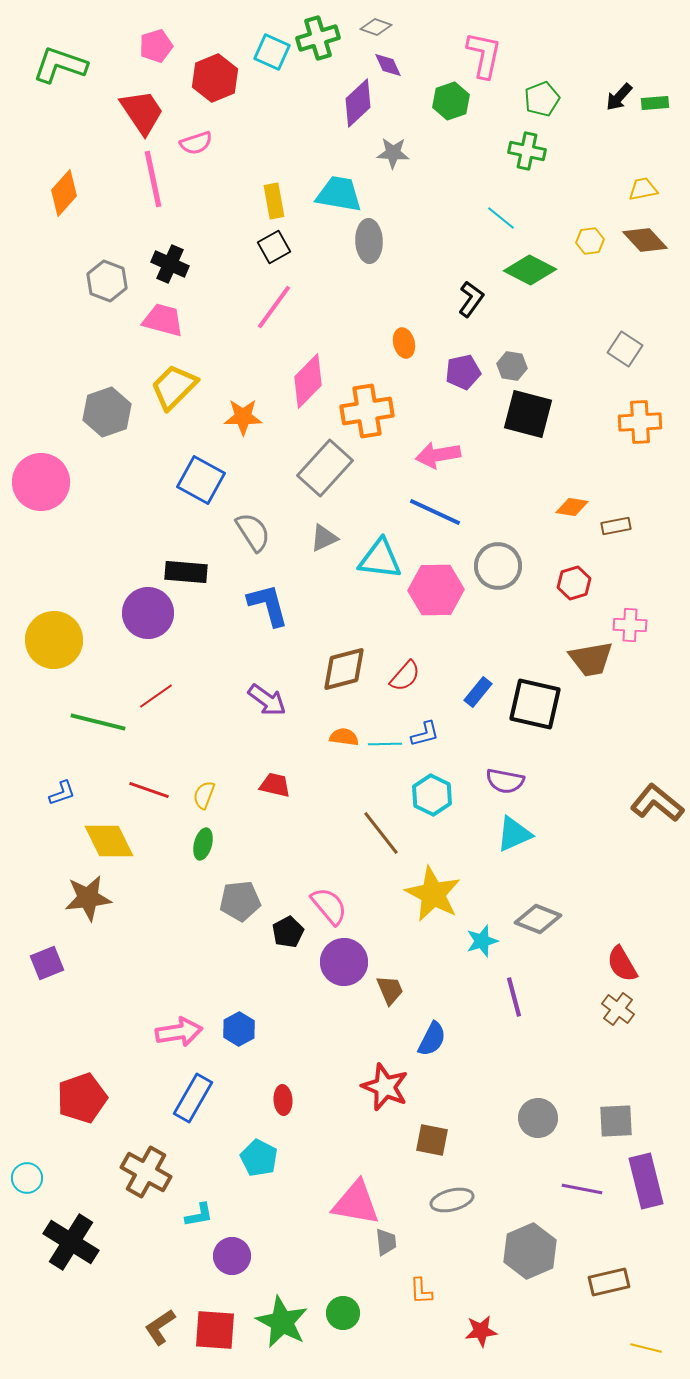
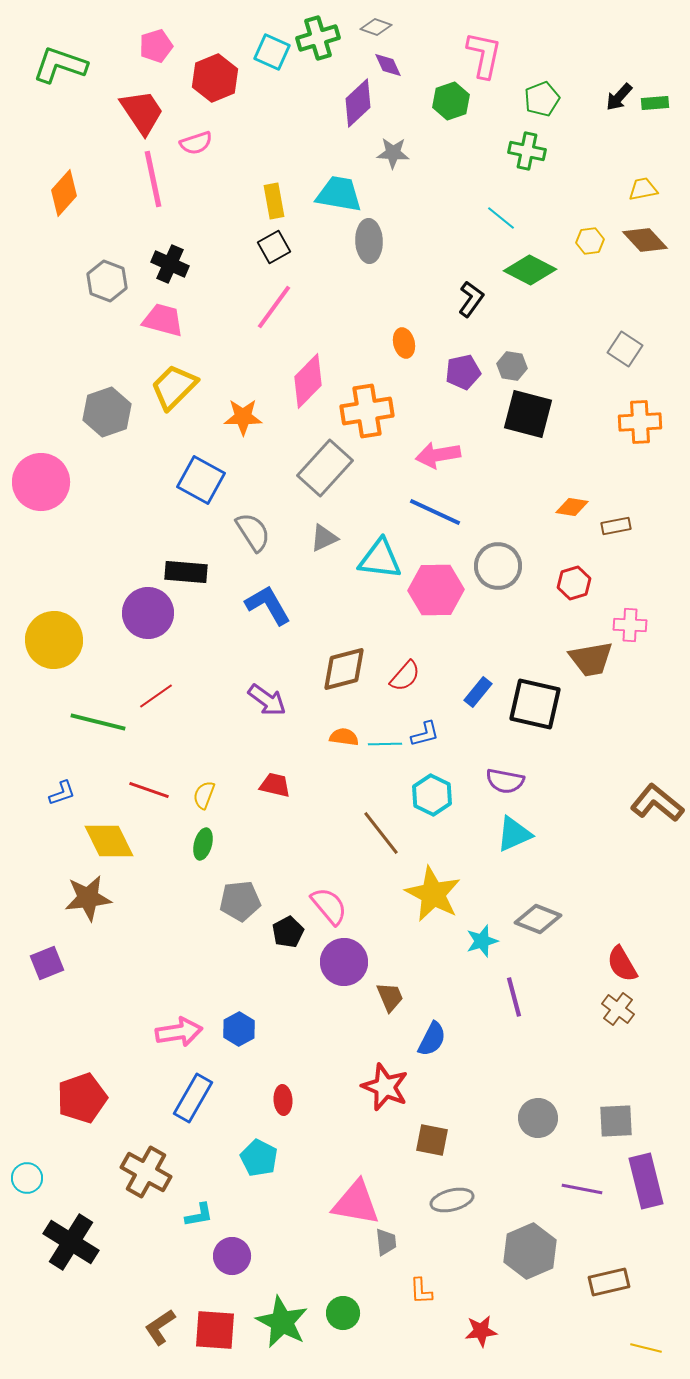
blue L-shape at (268, 605): rotated 15 degrees counterclockwise
brown trapezoid at (390, 990): moved 7 px down
